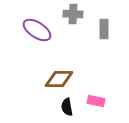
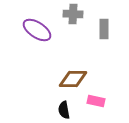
brown diamond: moved 14 px right
black semicircle: moved 3 px left, 3 px down
